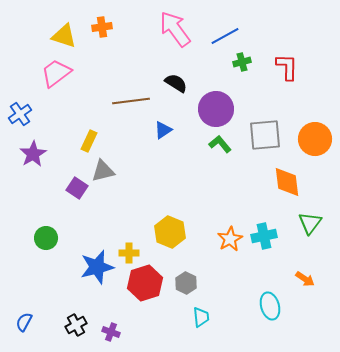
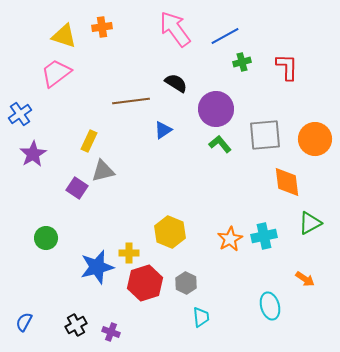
green triangle: rotated 25 degrees clockwise
